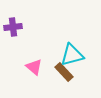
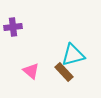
cyan triangle: moved 1 px right
pink triangle: moved 3 px left, 4 px down
